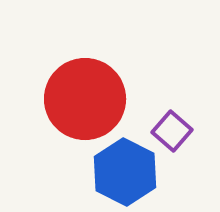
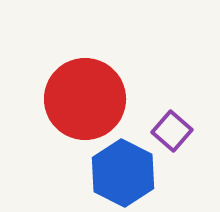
blue hexagon: moved 2 px left, 1 px down
